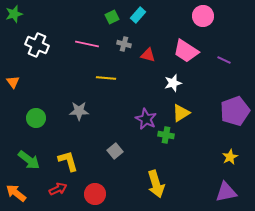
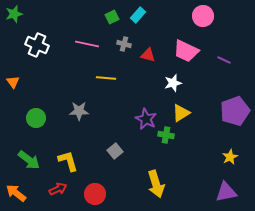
pink trapezoid: rotated 8 degrees counterclockwise
